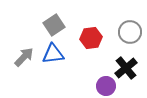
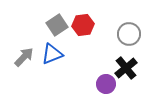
gray square: moved 3 px right
gray circle: moved 1 px left, 2 px down
red hexagon: moved 8 px left, 13 px up
blue triangle: moved 1 px left; rotated 15 degrees counterclockwise
purple circle: moved 2 px up
